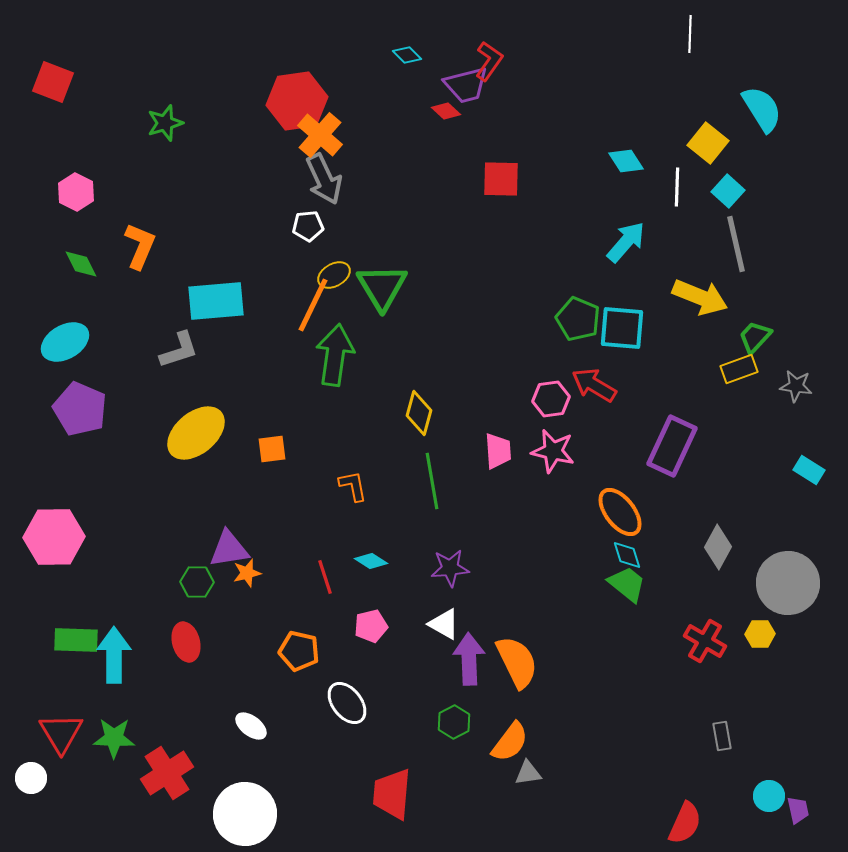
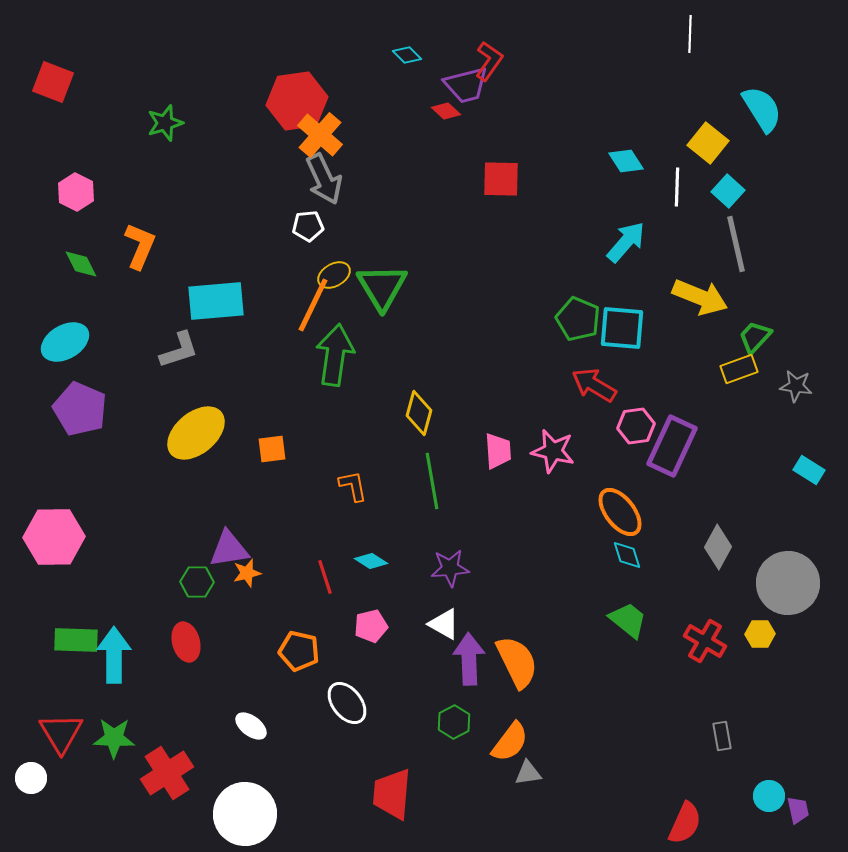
pink hexagon at (551, 399): moved 85 px right, 27 px down
green trapezoid at (627, 584): moved 1 px right, 36 px down
